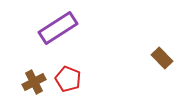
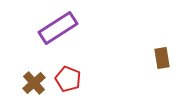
brown rectangle: rotated 35 degrees clockwise
brown cross: moved 1 px down; rotated 15 degrees counterclockwise
